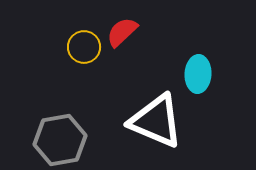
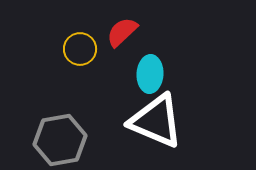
yellow circle: moved 4 px left, 2 px down
cyan ellipse: moved 48 px left
